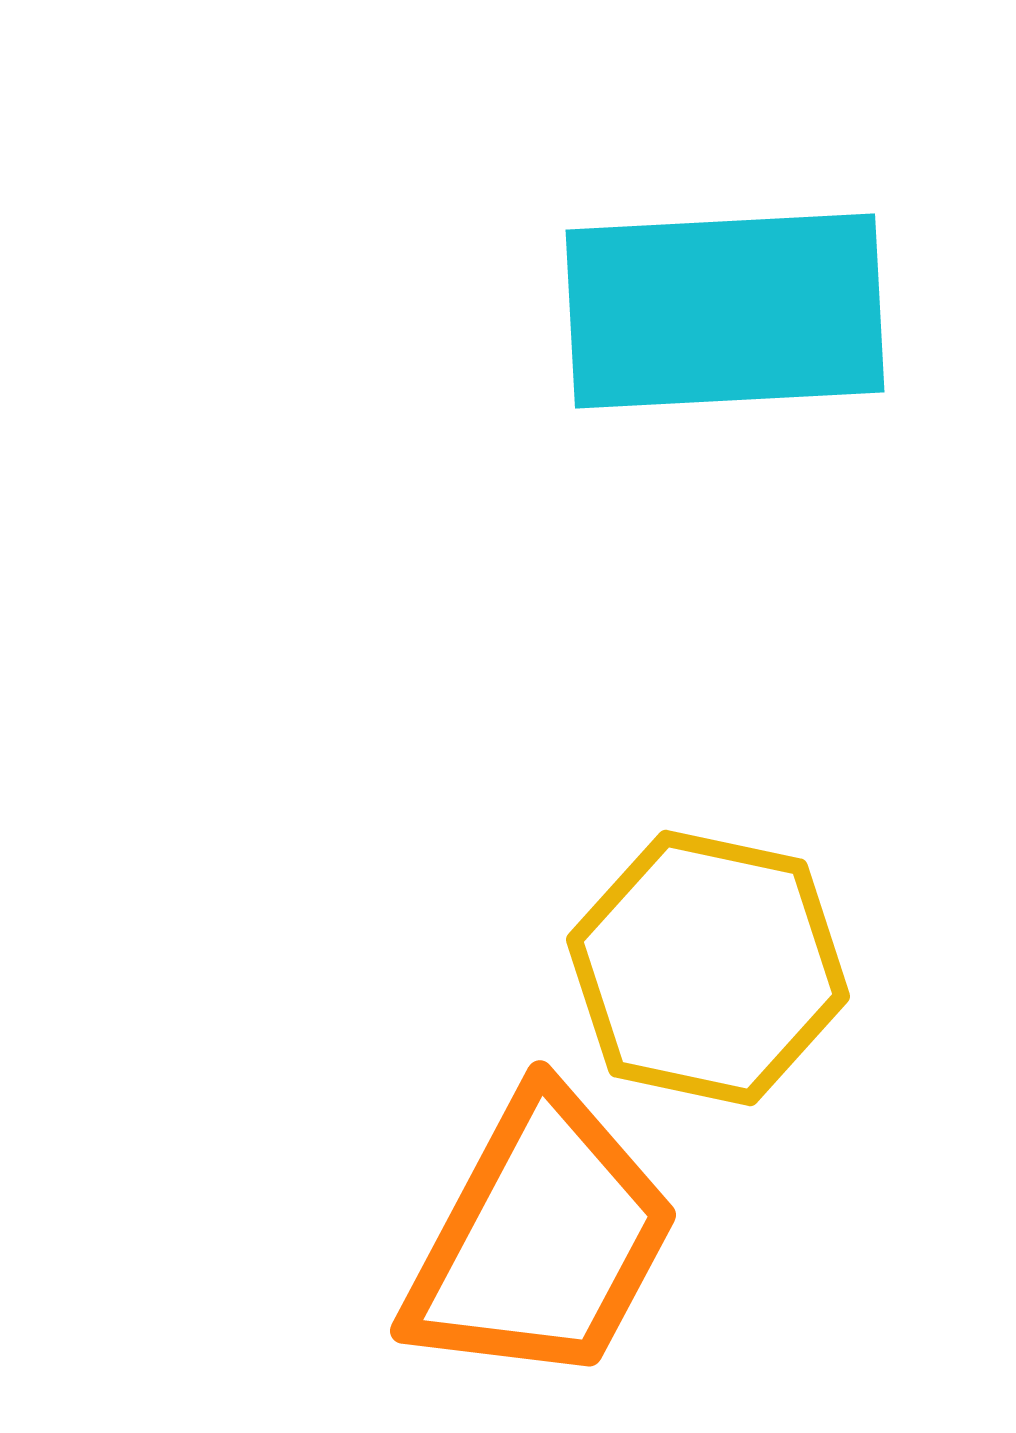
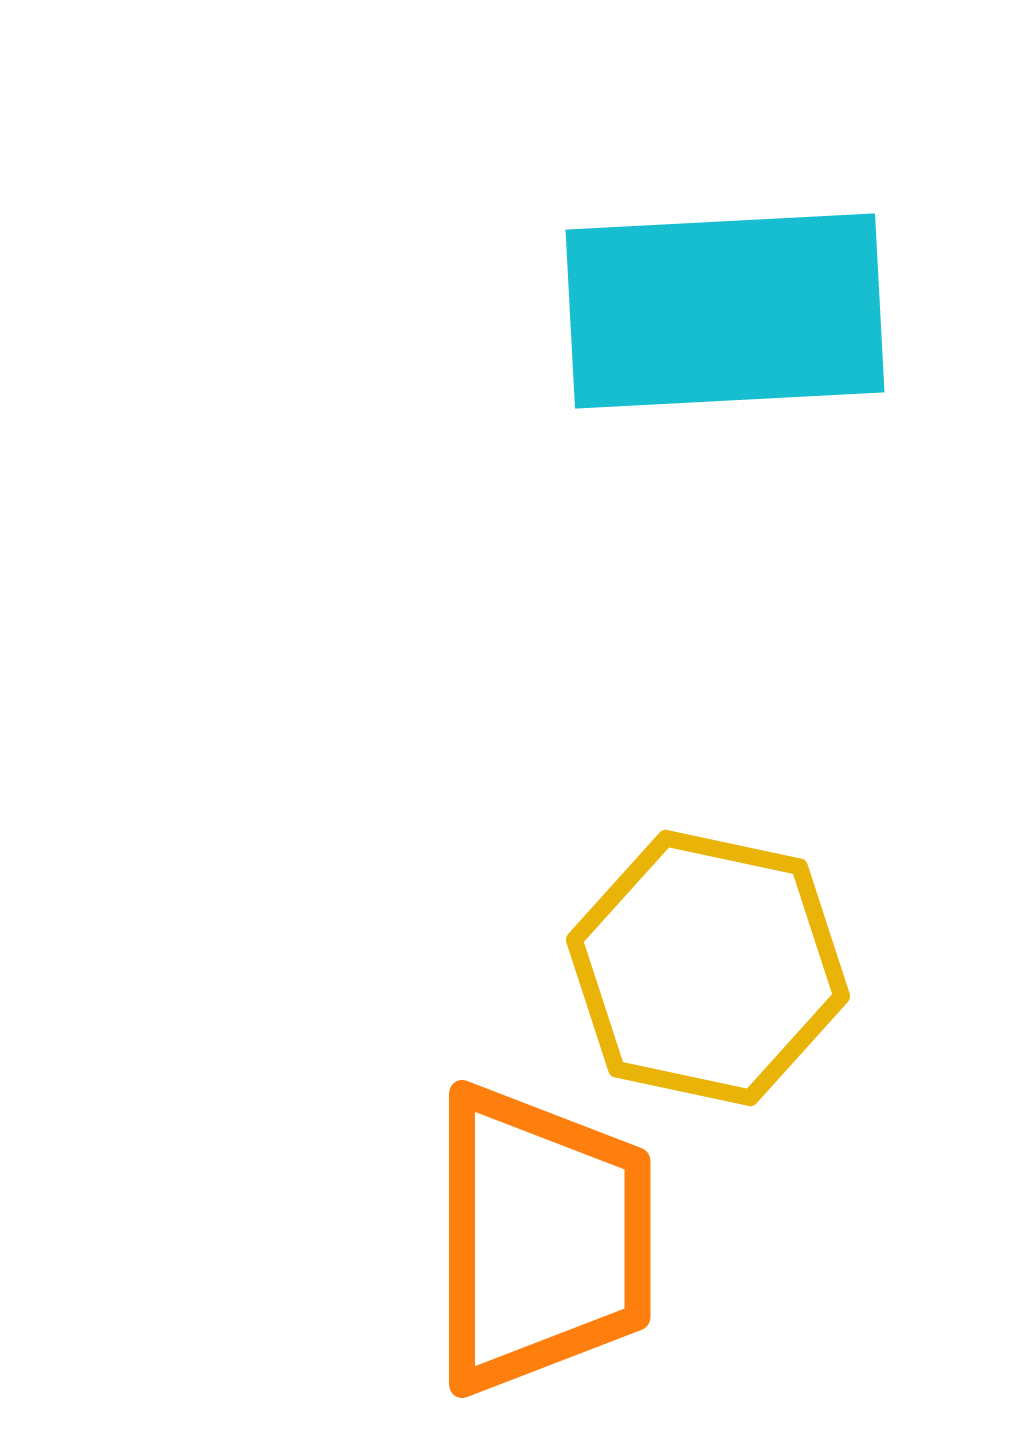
orange trapezoid: rotated 28 degrees counterclockwise
